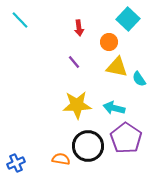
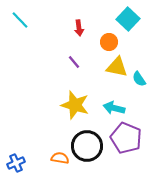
yellow star: moved 2 px left; rotated 20 degrees clockwise
purple pentagon: rotated 12 degrees counterclockwise
black circle: moved 1 px left
orange semicircle: moved 1 px left, 1 px up
